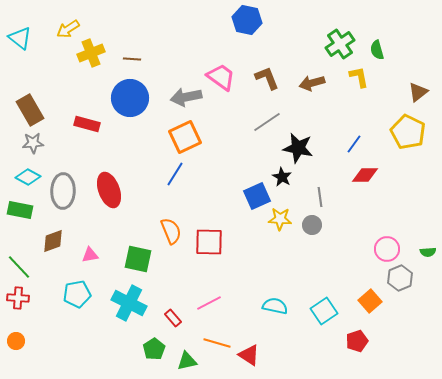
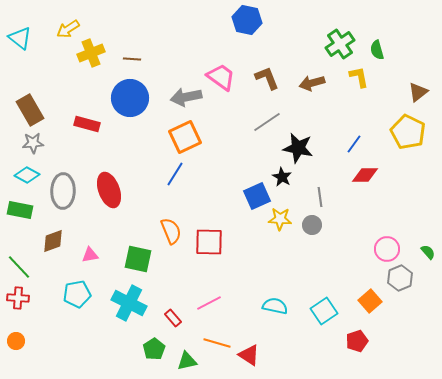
cyan diamond at (28, 177): moved 1 px left, 2 px up
green semicircle at (428, 252): rotated 126 degrees counterclockwise
